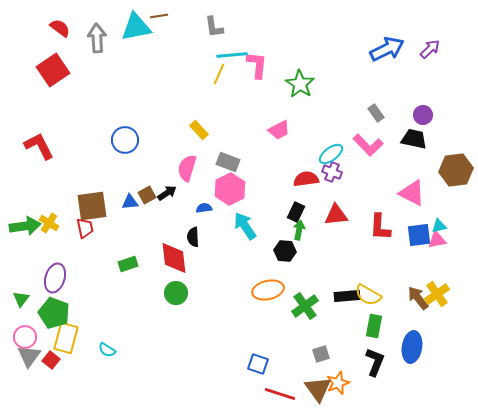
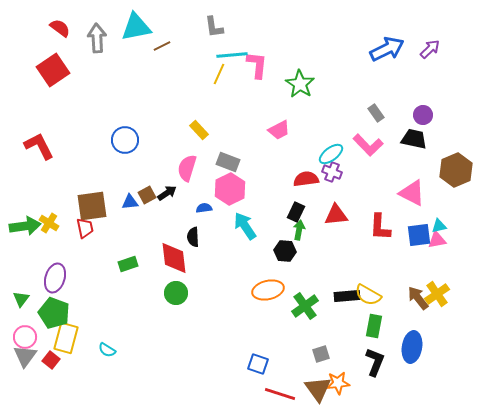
brown line at (159, 16): moved 3 px right, 30 px down; rotated 18 degrees counterclockwise
brown hexagon at (456, 170): rotated 16 degrees counterclockwise
gray triangle at (29, 356): moved 4 px left
orange star at (338, 383): rotated 15 degrees clockwise
